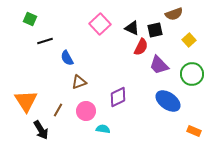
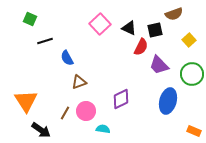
black triangle: moved 3 px left
purple diamond: moved 3 px right, 2 px down
blue ellipse: rotated 70 degrees clockwise
brown line: moved 7 px right, 3 px down
black arrow: rotated 24 degrees counterclockwise
